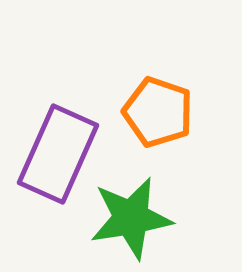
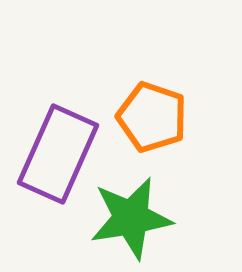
orange pentagon: moved 6 px left, 5 px down
